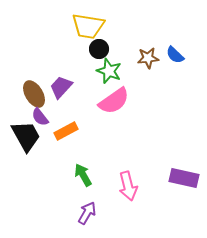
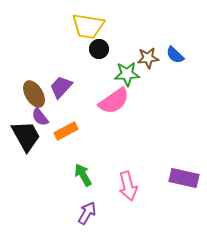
green star: moved 18 px right, 3 px down; rotated 25 degrees counterclockwise
